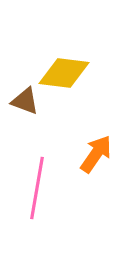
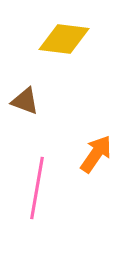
yellow diamond: moved 34 px up
